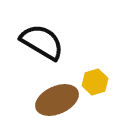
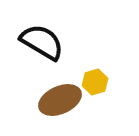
brown ellipse: moved 3 px right
